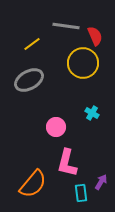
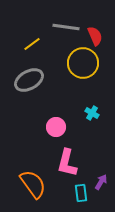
gray line: moved 1 px down
orange semicircle: rotated 76 degrees counterclockwise
